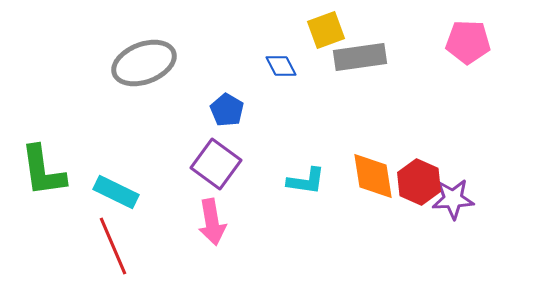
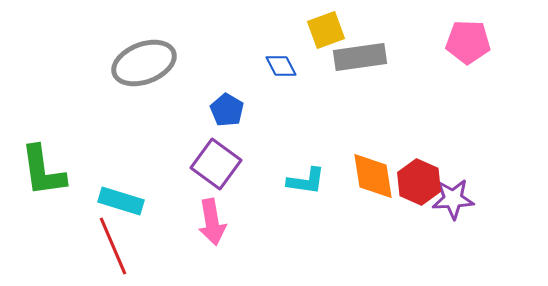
cyan rectangle: moved 5 px right, 9 px down; rotated 9 degrees counterclockwise
